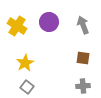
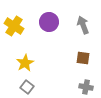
yellow cross: moved 3 px left
gray cross: moved 3 px right, 1 px down; rotated 16 degrees clockwise
